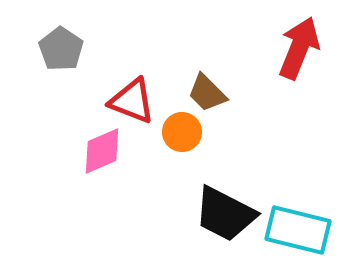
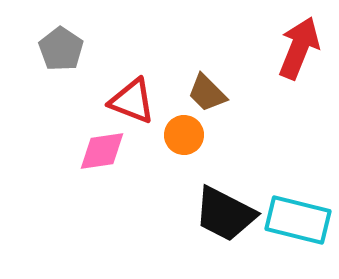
orange circle: moved 2 px right, 3 px down
pink diamond: rotated 15 degrees clockwise
cyan rectangle: moved 10 px up
